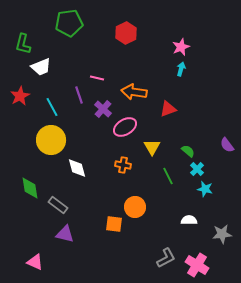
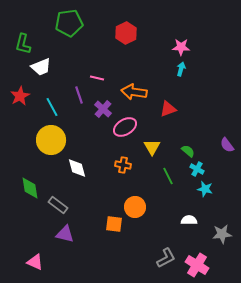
pink star: rotated 24 degrees clockwise
cyan cross: rotated 16 degrees counterclockwise
